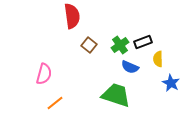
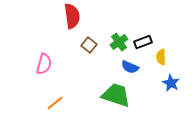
green cross: moved 1 px left, 3 px up
yellow semicircle: moved 3 px right, 2 px up
pink semicircle: moved 10 px up
